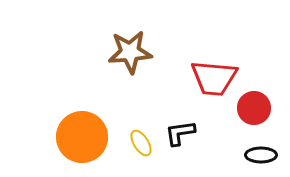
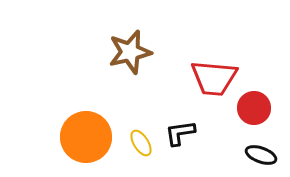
brown star: rotated 9 degrees counterclockwise
orange circle: moved 4 px right
black ellipse: rotated 20 degrees clockwise
